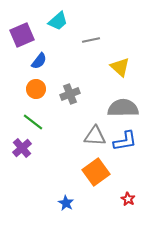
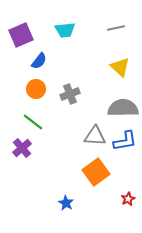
cyan trapezoid: moved 7 px right, 9 px down; rotated 35 degrees clockwise
purple square: moved 1 px left
gray line: moved 25 px right, 12 px up
red star: rotated 16 degrees clockwise
